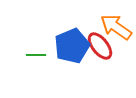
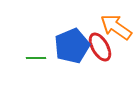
red ellipse: moved 1 px down; rotated 8 degrees clockwise
green line: moved 3 px down
